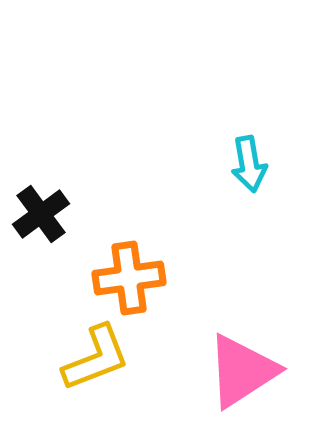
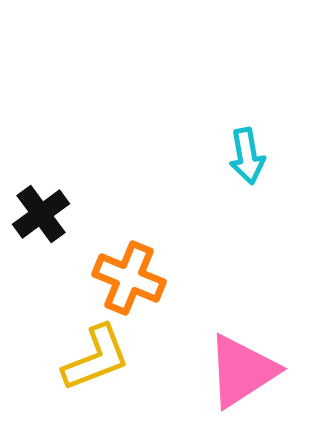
cyan arrow: moved 2 px left, 8 px up
orange cross: rotated 30 degrees clockwise
